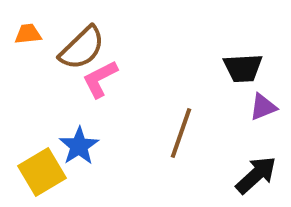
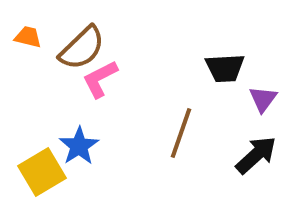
orange trapezoid: moved 3 px down; rotated 20 degrees clockwise
black trapezoid: moved 18 px left
purple triangle: moved 8 px up; rotated 32 degrees counterclockwise
black arrow: moved 20 px up
